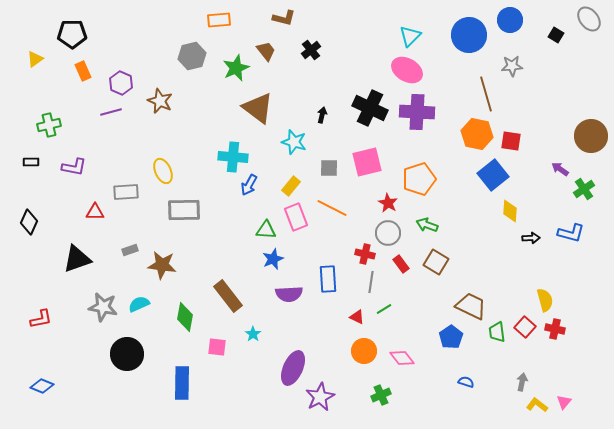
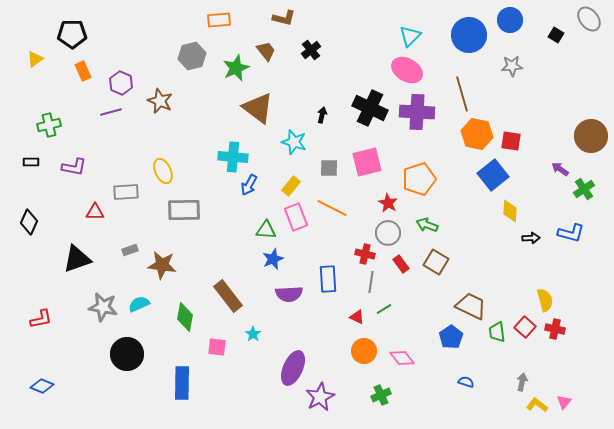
brown line at (486, 94): moved 24 px left
